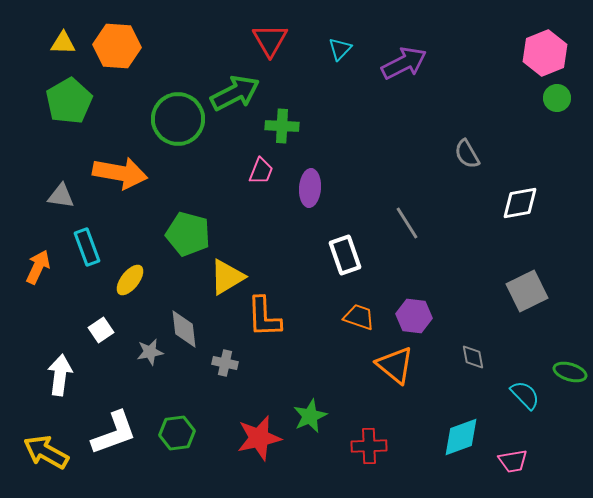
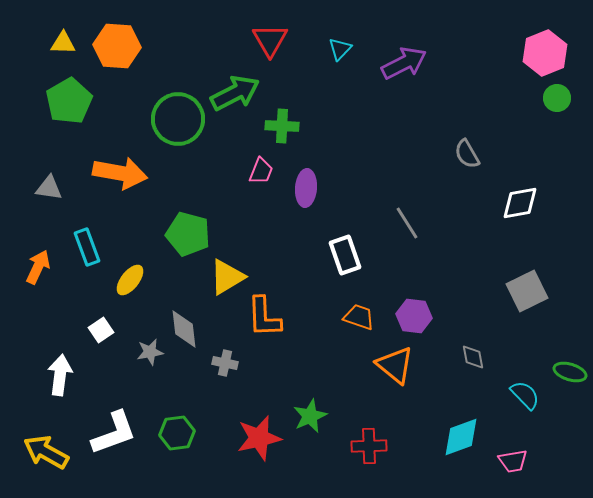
purple ellipse at (310, 188): moved 4 px left
gray triangle at (61, 196): moved 12 px left, 8 px up
